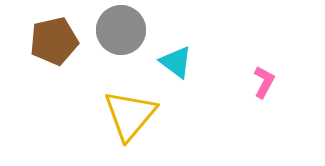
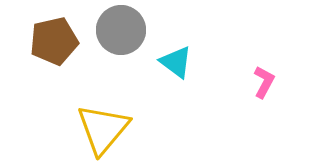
yellow triangle: moved 27 px left, 14 px down
